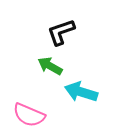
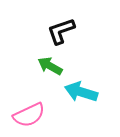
black L-shape: moved 1 px up
pink semicircle: rotated 48 degrees counterclockwise
